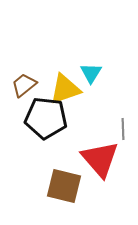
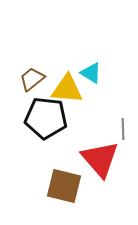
cyan triangle: rotated 30 degrees counterclockwise
brown trapezoid: moved 8 px right, 6 px up
yellow triangle: moved 2 px right; rotated 24 degrees clockwise
